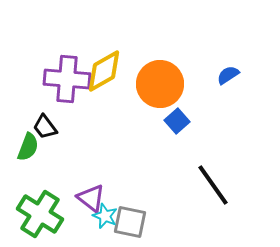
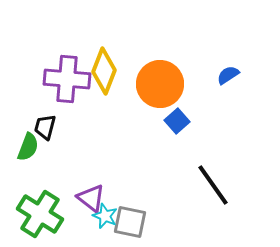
yellow diamond: rotated 39 degrees counterclockwise
black trapezoid: rotated 52 degrees clockwise
